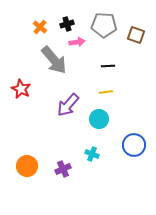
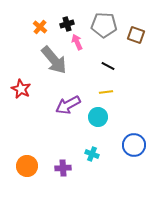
pink arrow: rotated 105 degrees counterclockwise
black line: rotated 32 degrees clockwise
purple arrow: rotated 20 degrees clockwise
cyan circle: moved 1 px left, 2 px up
purple cross: moved 1 px up; rotated 21 degrees clockwise
